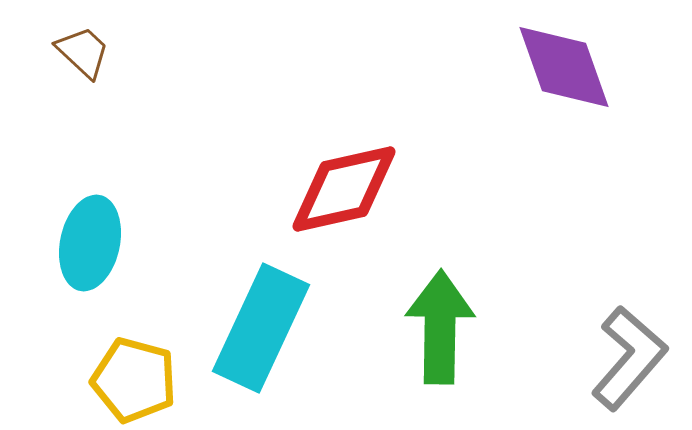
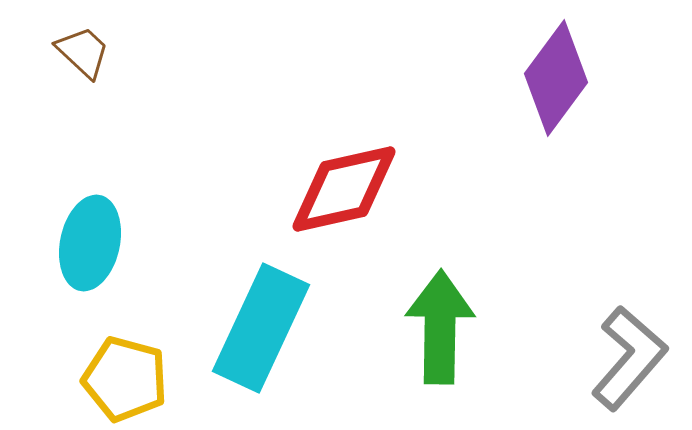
purple diamond: moved 8 px left, 11 px down; rotated 56 degrees clockwise
yellow pentagon: moved 9 px left, 1 px up
